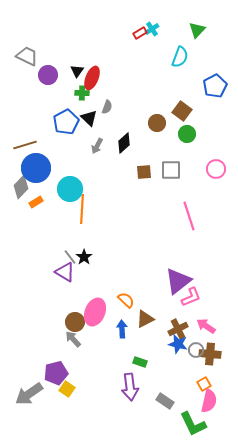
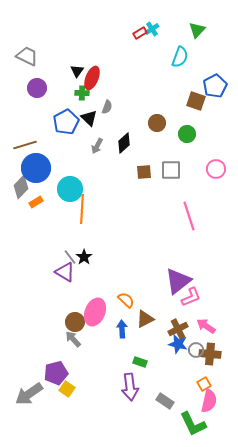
purple circle at (48, 75): moved 11 px left, 13 px down
brown square at (182, 111): moved 14 px right, 10 px up; rotated 18 degrees counterclockwise
